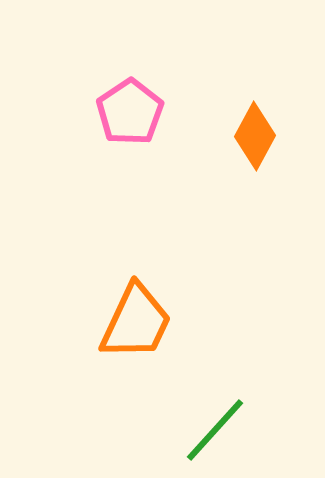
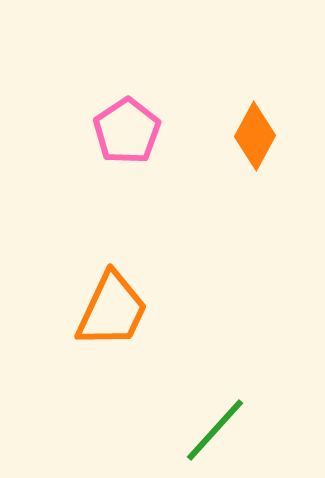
pink pentagon: moved 3 px left, 19 px down
orange trapezoid: moved 24 px left, 12 px up
